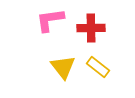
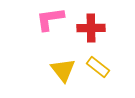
pink L-shape: moved 1 px up
yellow triangle: moved 3 px down
